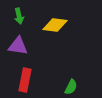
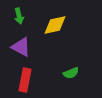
yellow diamond: rotated 20 degrees counterclockwise
purple triangle: moved 3 px right, 1 px down; rotated 20 degrees clockwise
green semicircle: moved 14 px up; rotated 42 degrees clockwise
